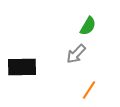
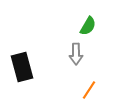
gray arrow: rotated 45 degrees counterclockwise
black rectangle: rotated 76 degrees clockwise
